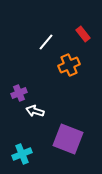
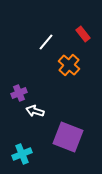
orange cross: rotated 25 degrees counterclockwise
purple square: moved 2 px up
